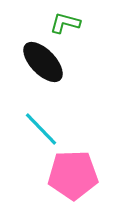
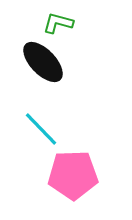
green L-shape: moved 7 px left
